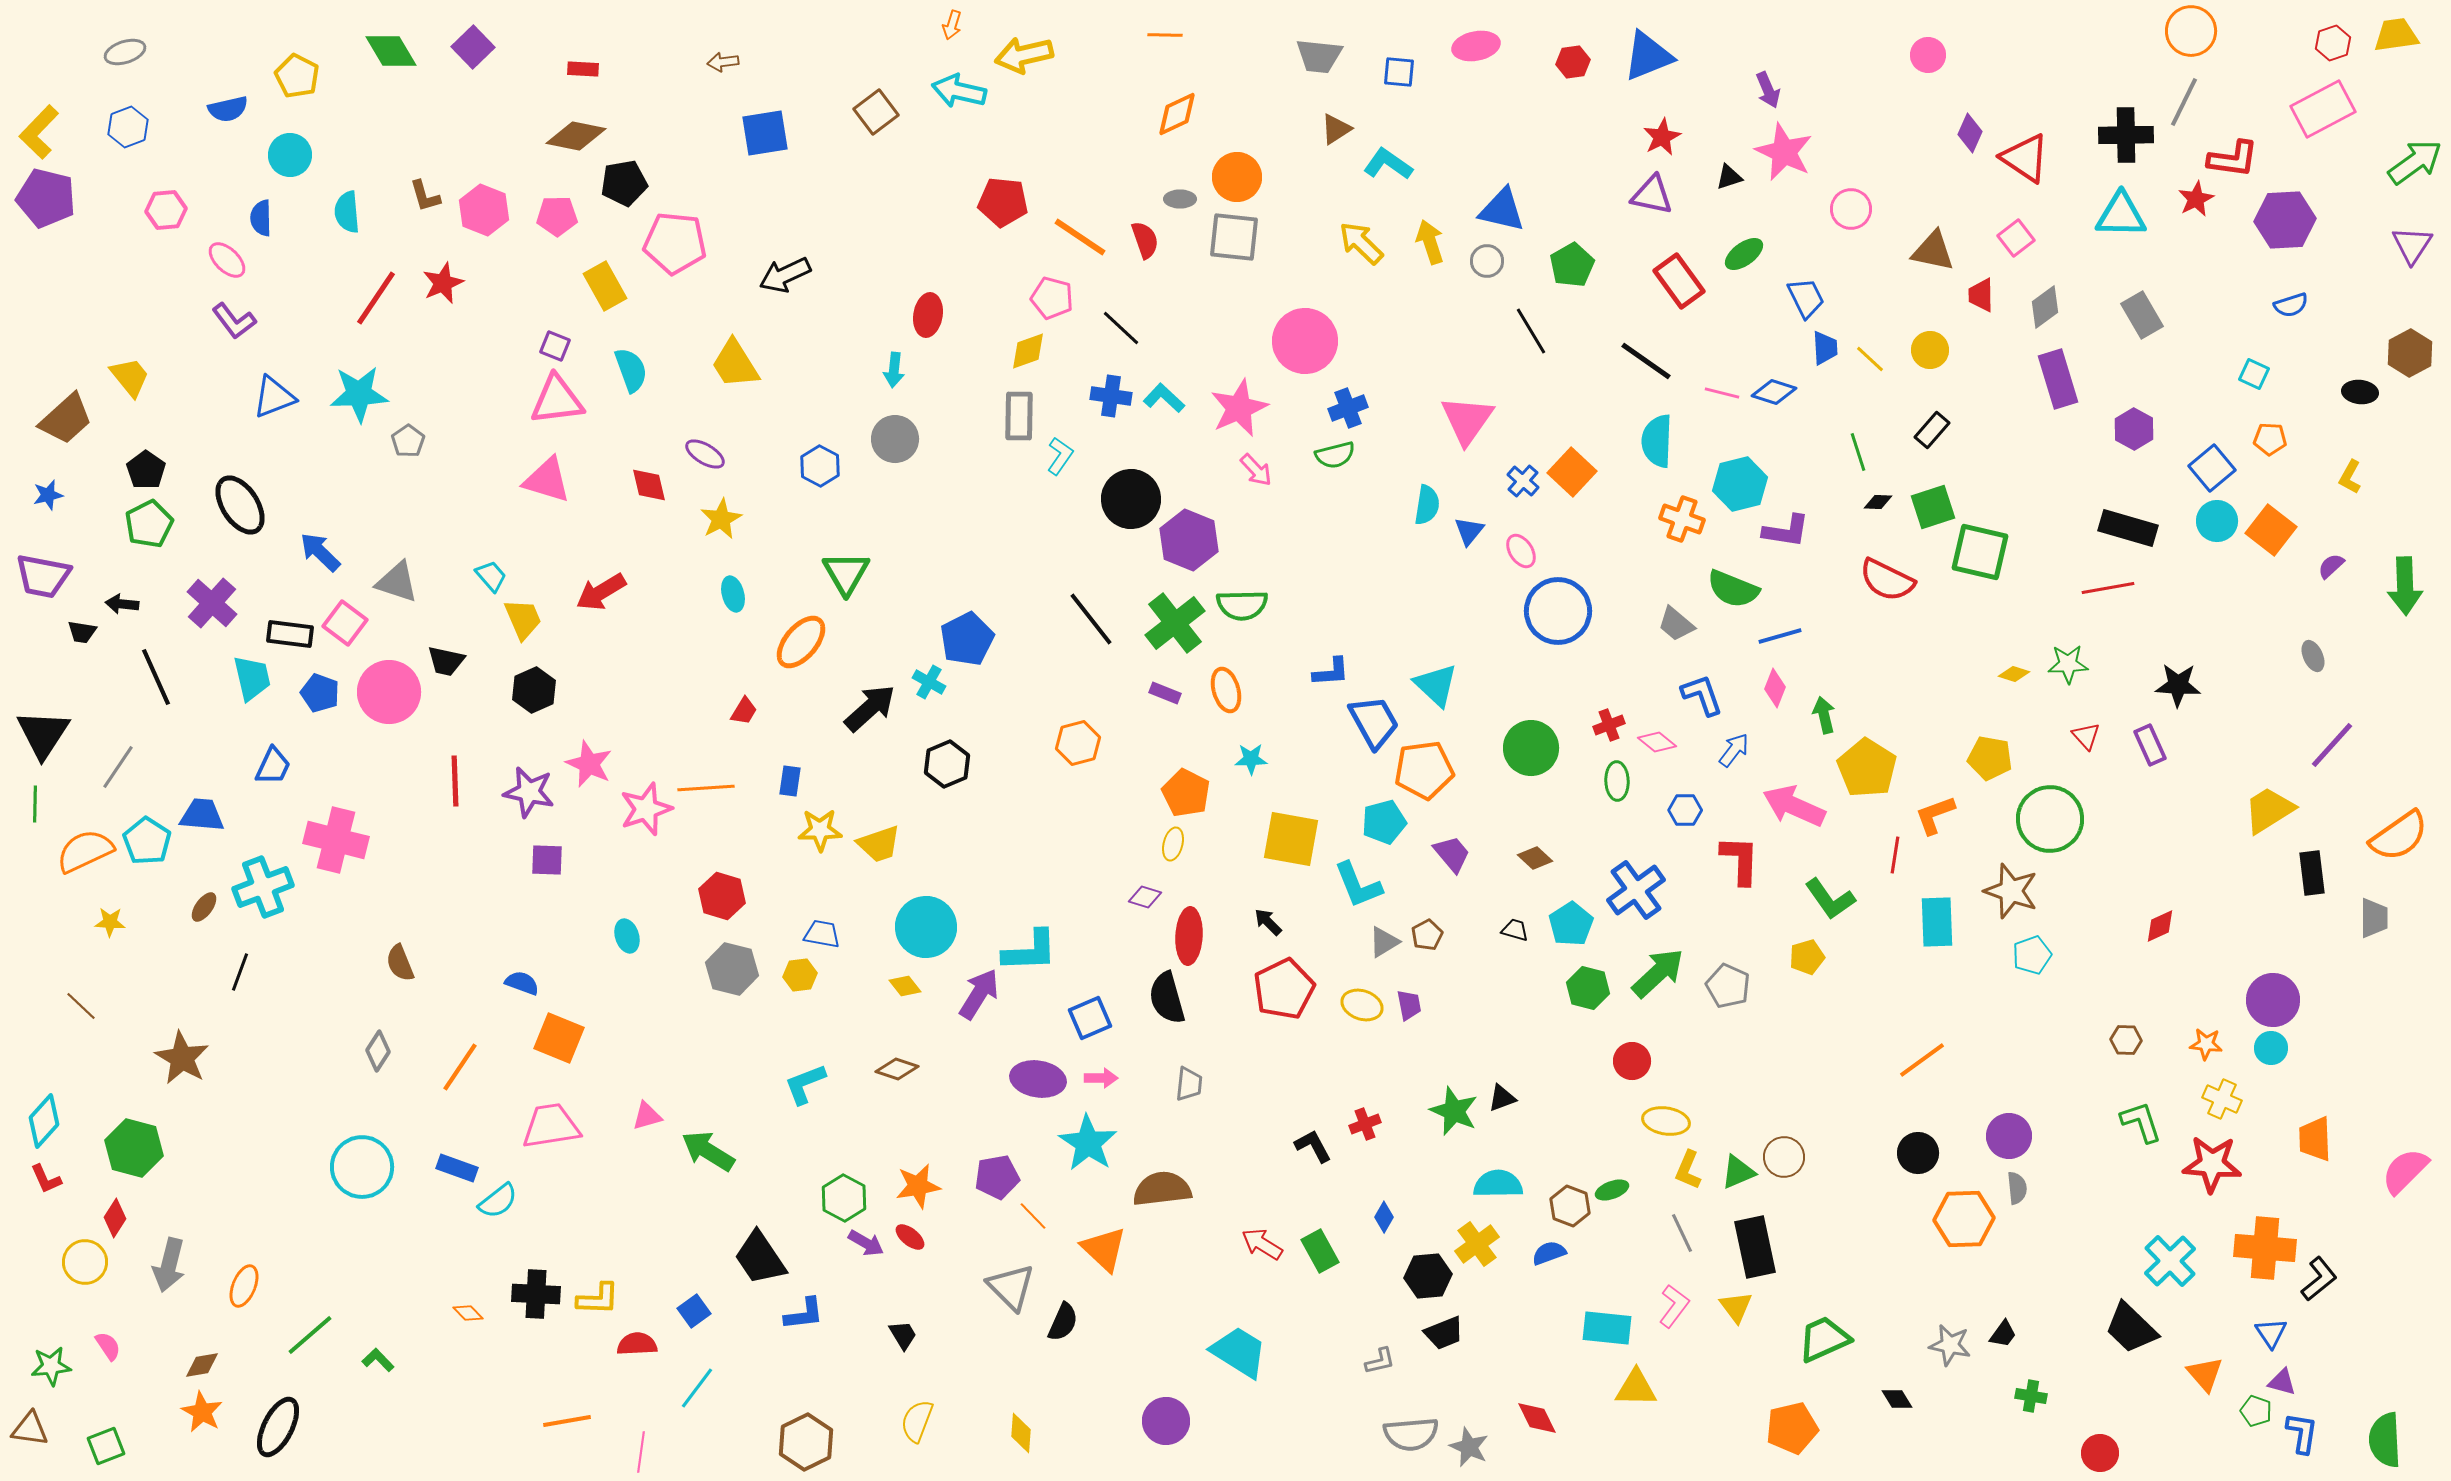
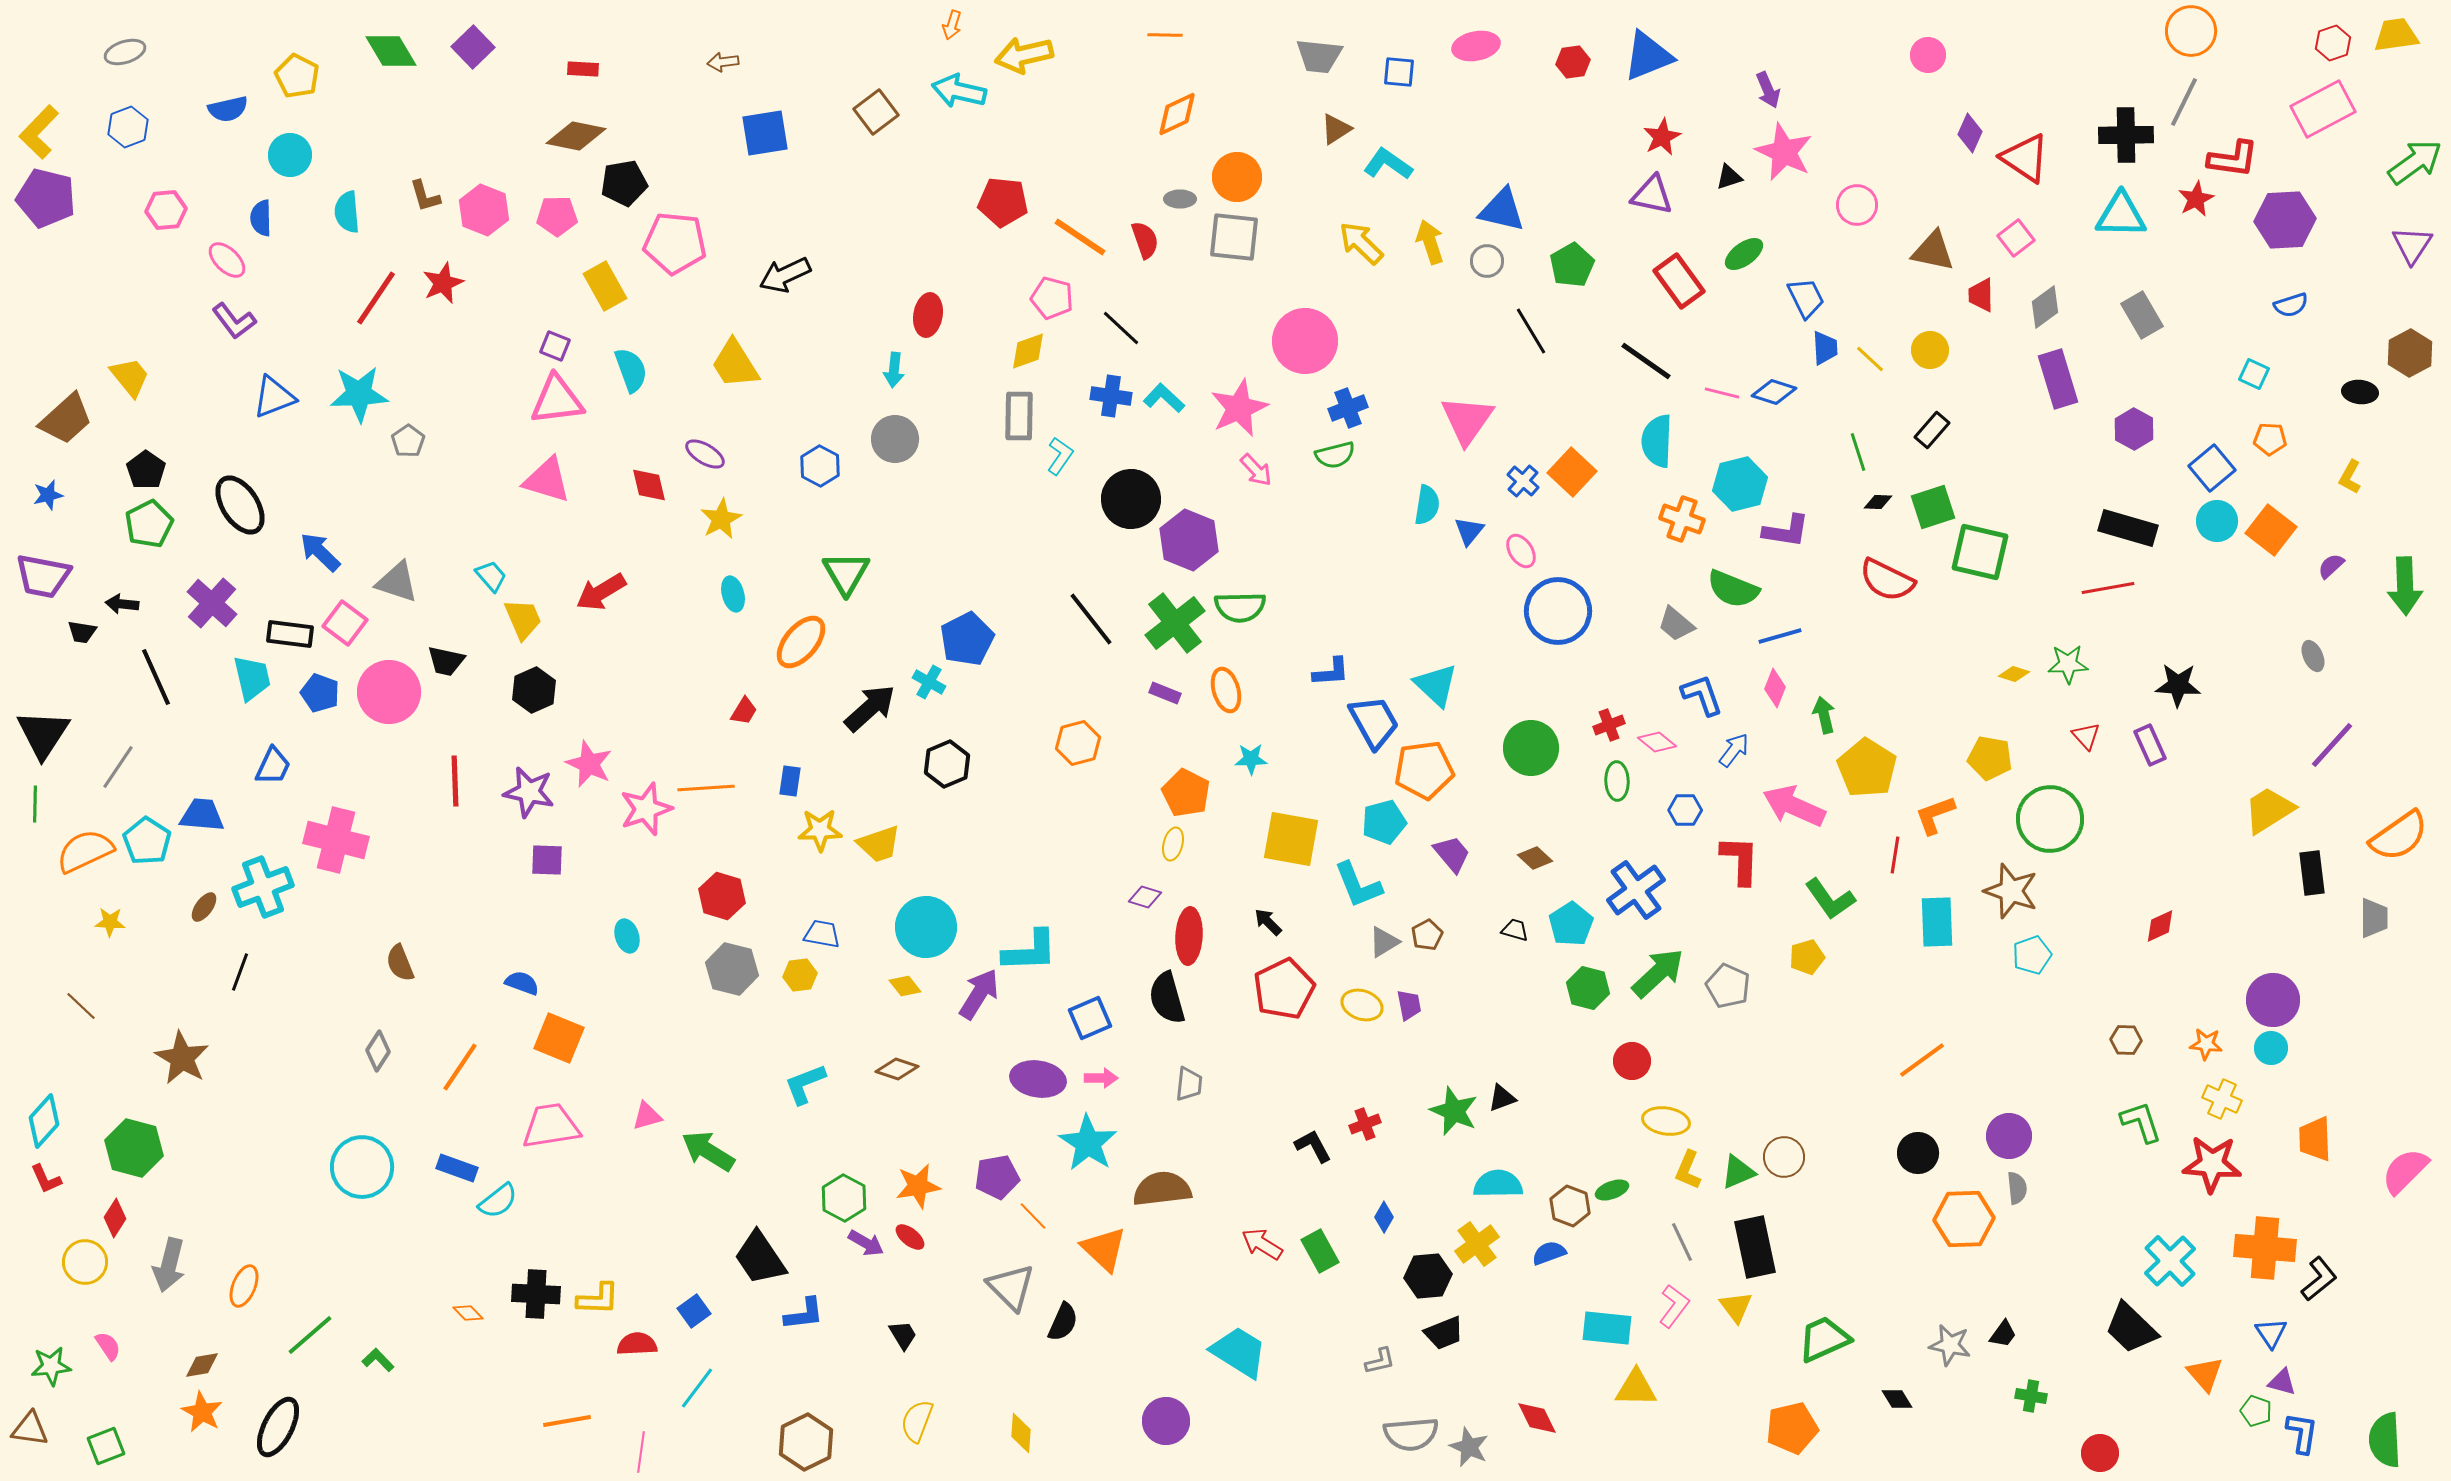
pink circle at (1851, 209): moved 6 px right, 4 px up
green semicircle at (1242, 605): moved 2 px left, 2 px down
gray line at (1682, 1233): moved 9 px down
